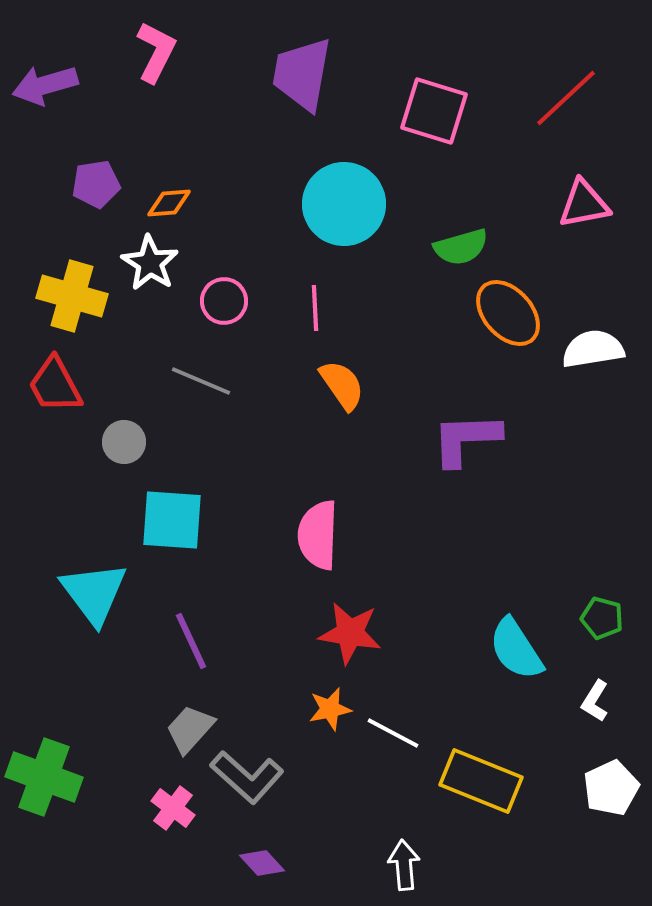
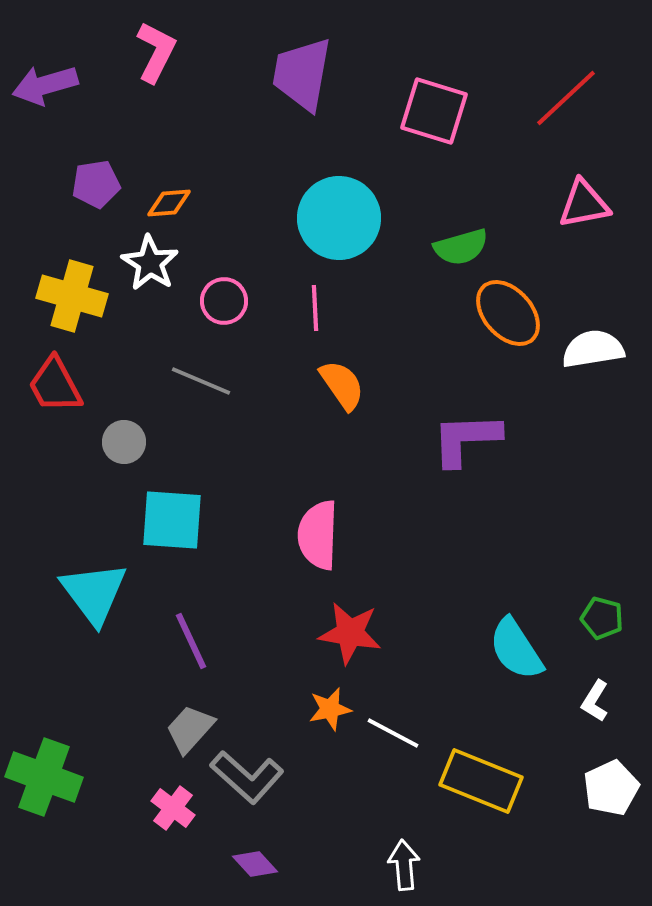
cyan circle: moved 5 px left, 14 px down
purple diamond: moved 7 px left, 1 px down
